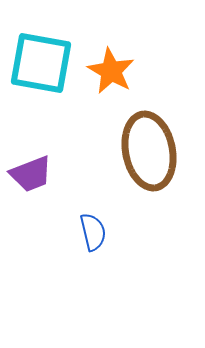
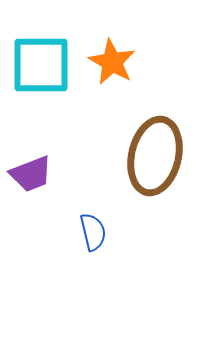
cyan square: moved 2 px down; rotated 10 degrees counterclockwise
orange star: moved 1 px right, 9 px up
brown ellipse: moved 6 px right, 5 px down; rotated 24 degrees clockwise
